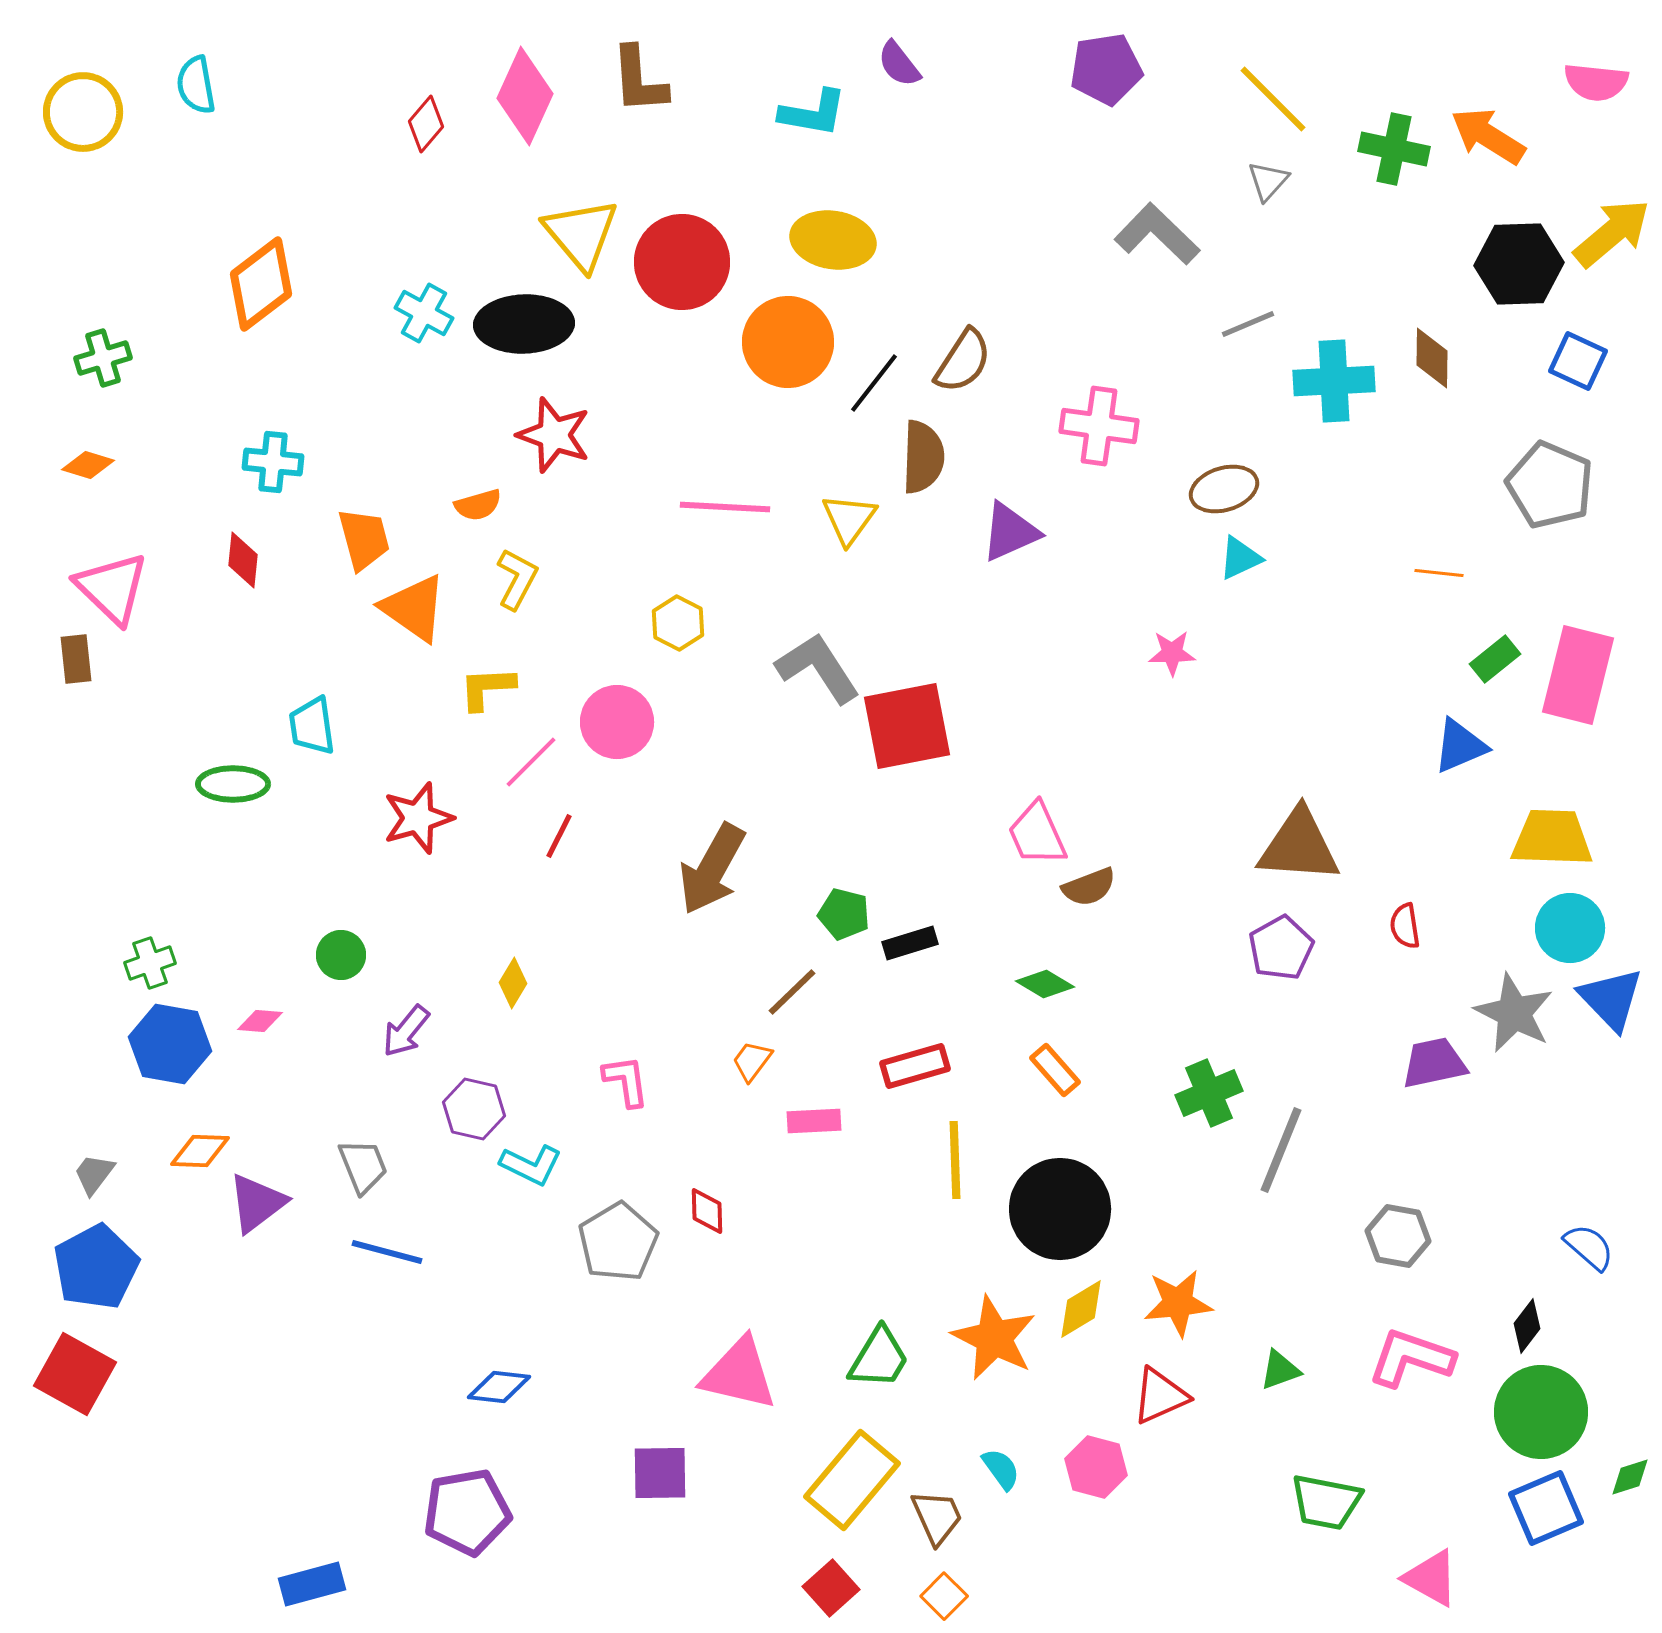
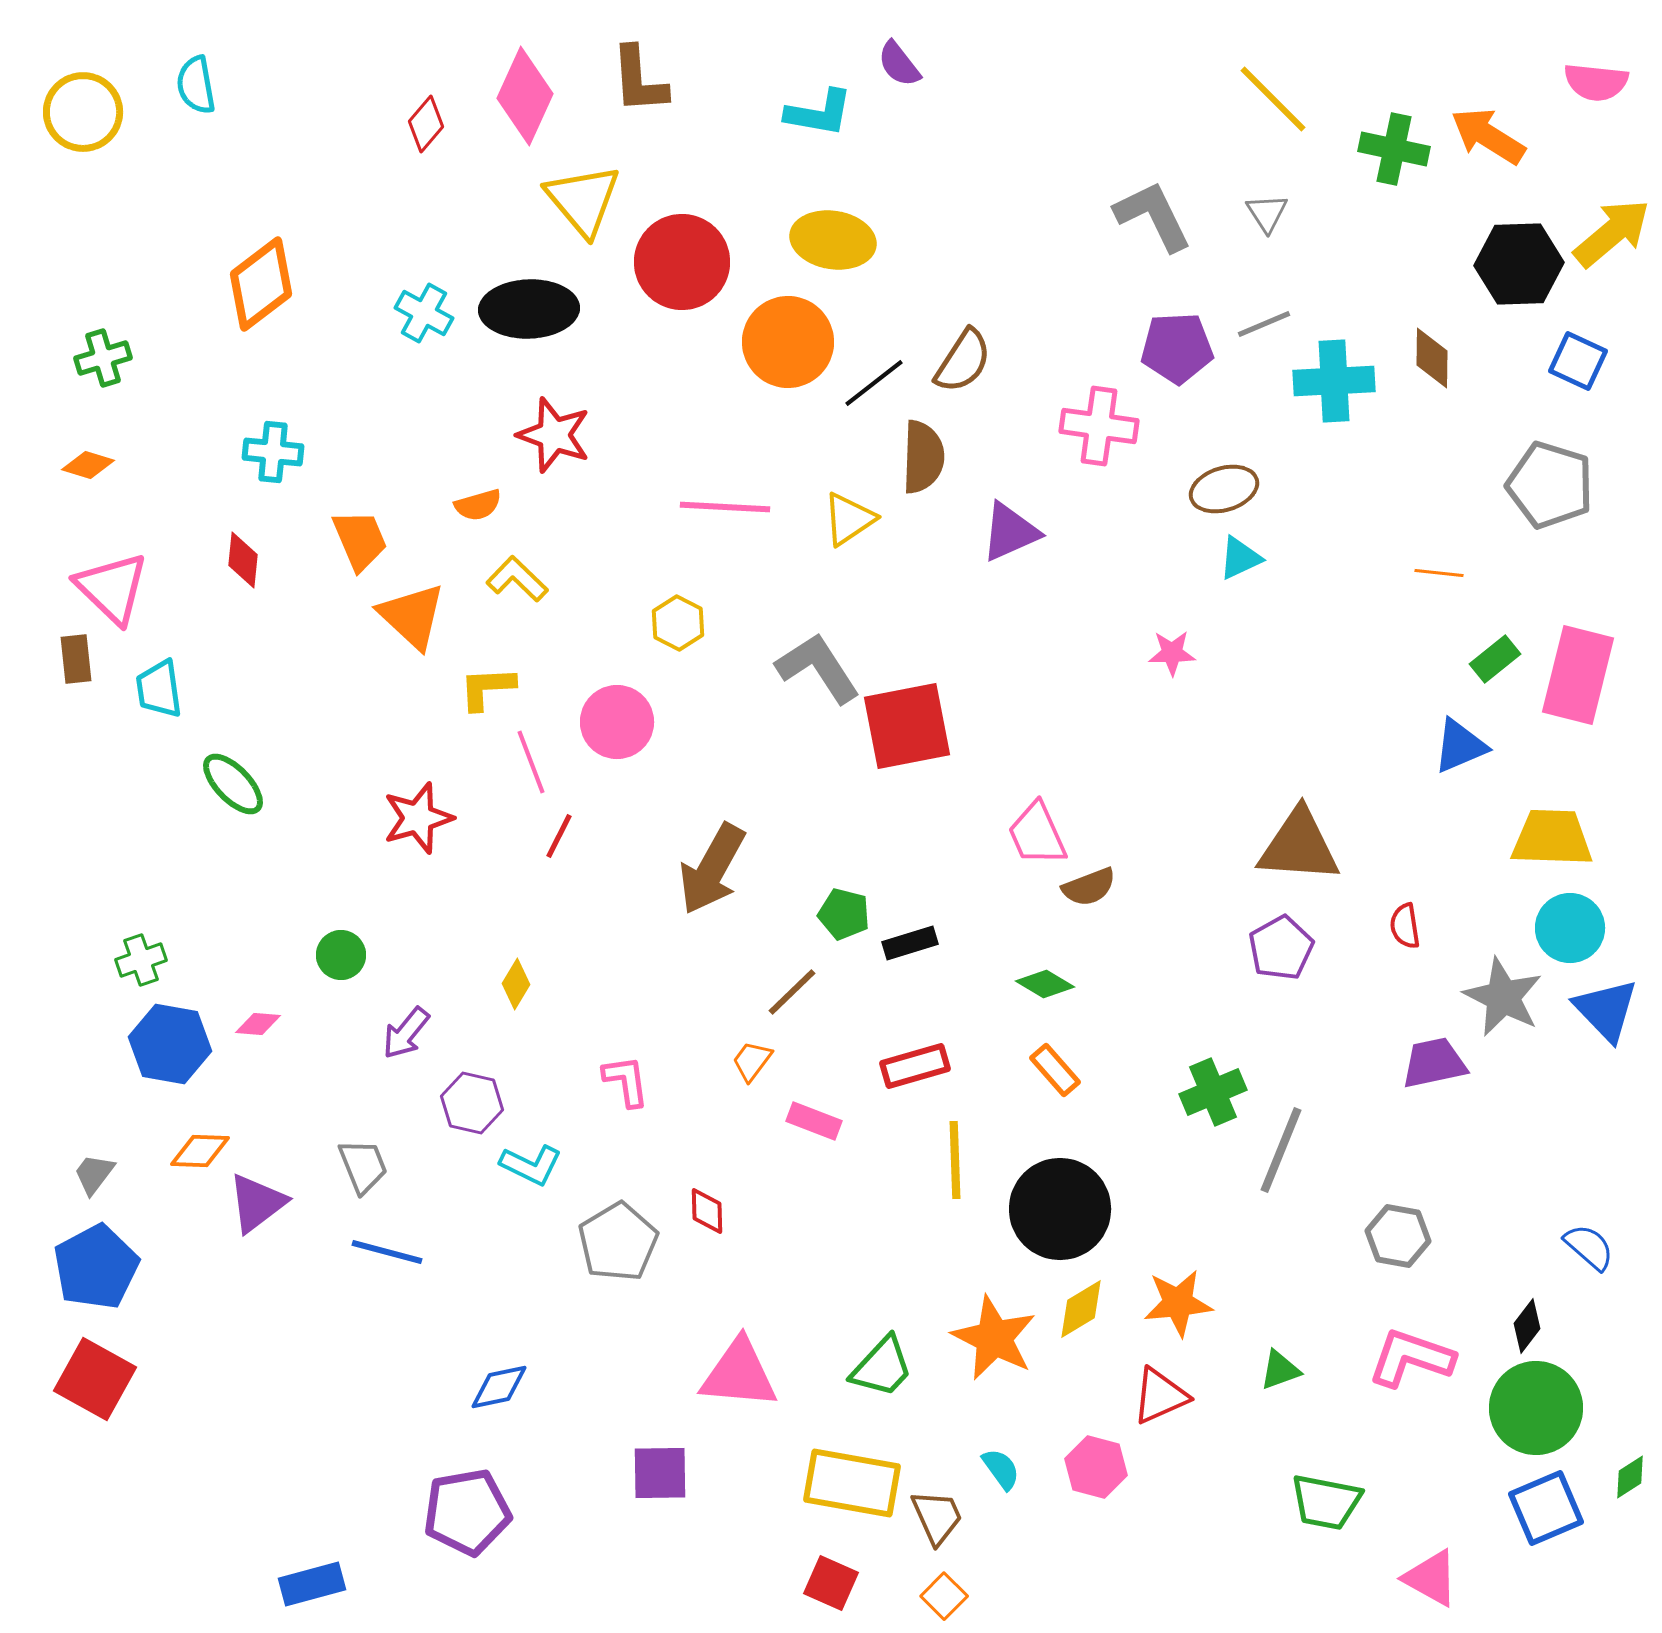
purple pentagon at (1106, 69): moved 71 px right, 279 px down; rotated 6 degrees clockwise
cyan L-shape at (813, 113): moved 6 px right
gray triangle at (1268, 181): moved 1 px left, 32 px down; rotated 15 degrees counterclockwise
yellow triangle at (581, 234): moved 2 px right, 34 px up
gray L-shape at (1157, 234): moved 4 px left, 18 px up; rotated 20 degrees clockwise
black ellipse at (524, 324): moved 5 px right, 15 px up
gray line at (1248, 324): moved 16 px right
black line at (874, 383): rotated 14 degrees clockwise
cyan cross at (273, 462): moved 10 px up
gray pentagon at (1550, 485): rotated 6 degrees counterclockwise
yellow triangle at (849, 519): rotated 20 degrees clockwise
orange trapezoid at (364, 539): moved 4 px left, 1 px down; rotated 8 degrees counterclockwise
yellow L-shape at (517, 579): rotated 74 degrees counterclockwise
orange triangle at (414, 608): moved 2 px left, 8 px down; rotated 8 degrees clockwise
cyan trapezoid at (312, 726): moved 153 px left, 37 px up
pink line at (531, 762): rotated 66 degrees counterclockwise
green ellipse at (233, 784): rotated 46 degrees clockwise
green cross at (150, 963): moved 9 px left, 3 px up
yellow diamond at (513, 983): moved 3 px right, 1 px down
blue triangle at (1611, 999): moved 5 px left, 11 px down
gray star at (1514, 1013): moved 11 px left, 16 px up
pink diamond at (260, 1021): moved 2 px left, 3 px down
purple arrow at (406, 1031): moved 2 px down
green cross at (1209, 1093): moved 4 px right, 1 px up
purple hexagon at (474, 1109): moved 2 px left, 6 px up
pink rectangle at (814, 1121): rotated 24 degrees clockwise
green trapezoid at (879, 1358): moved 3 px right, 9 px down; rotated 12 degrees clockwise
red square at (75, 1374): moved 20 px right, 5 px down
pink triangle at (739, 1374): rotated 8 degrees counterclockwise
blue diamond at (499, 1387): rotated 18 degrees counterclockwise
green circle at (1541, 1412): moved 5 px left, 4 px up
green diamond at (1630, 1477): rotated 15 degrees counterclockwise
yellow rectangle at (852, 1480): moved 3 px down; rotated 60 degrees clockwise
red square at (831, 1588): moved 5 px up; rotated 24 degrees counterclockwise
